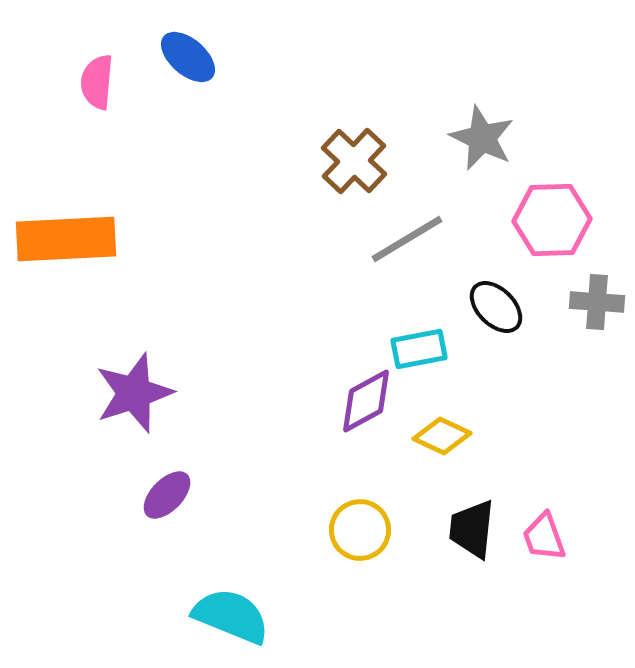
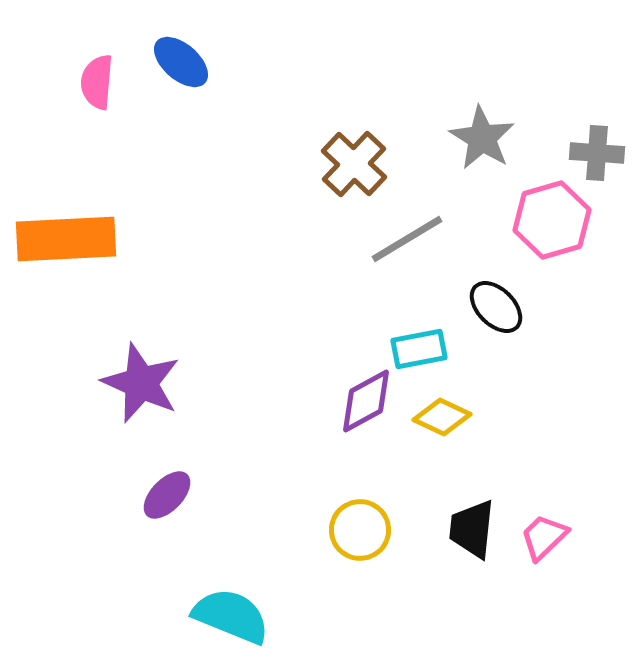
blue ellipse: moved 7 px left, 5 px down
gray star: rotated 6 degrees clockwise
brown cross: moved 3 px down
pink hexagon: rotated 14 degrees counterclockwise
gray cross: moved 149 px up
purple star: moved 7 px right, 10 px up; rotated 30 degrees counterclockwise
yellow diamond: moved 19 px up
pink trapezoid: rotated 66 degrees clockwise
